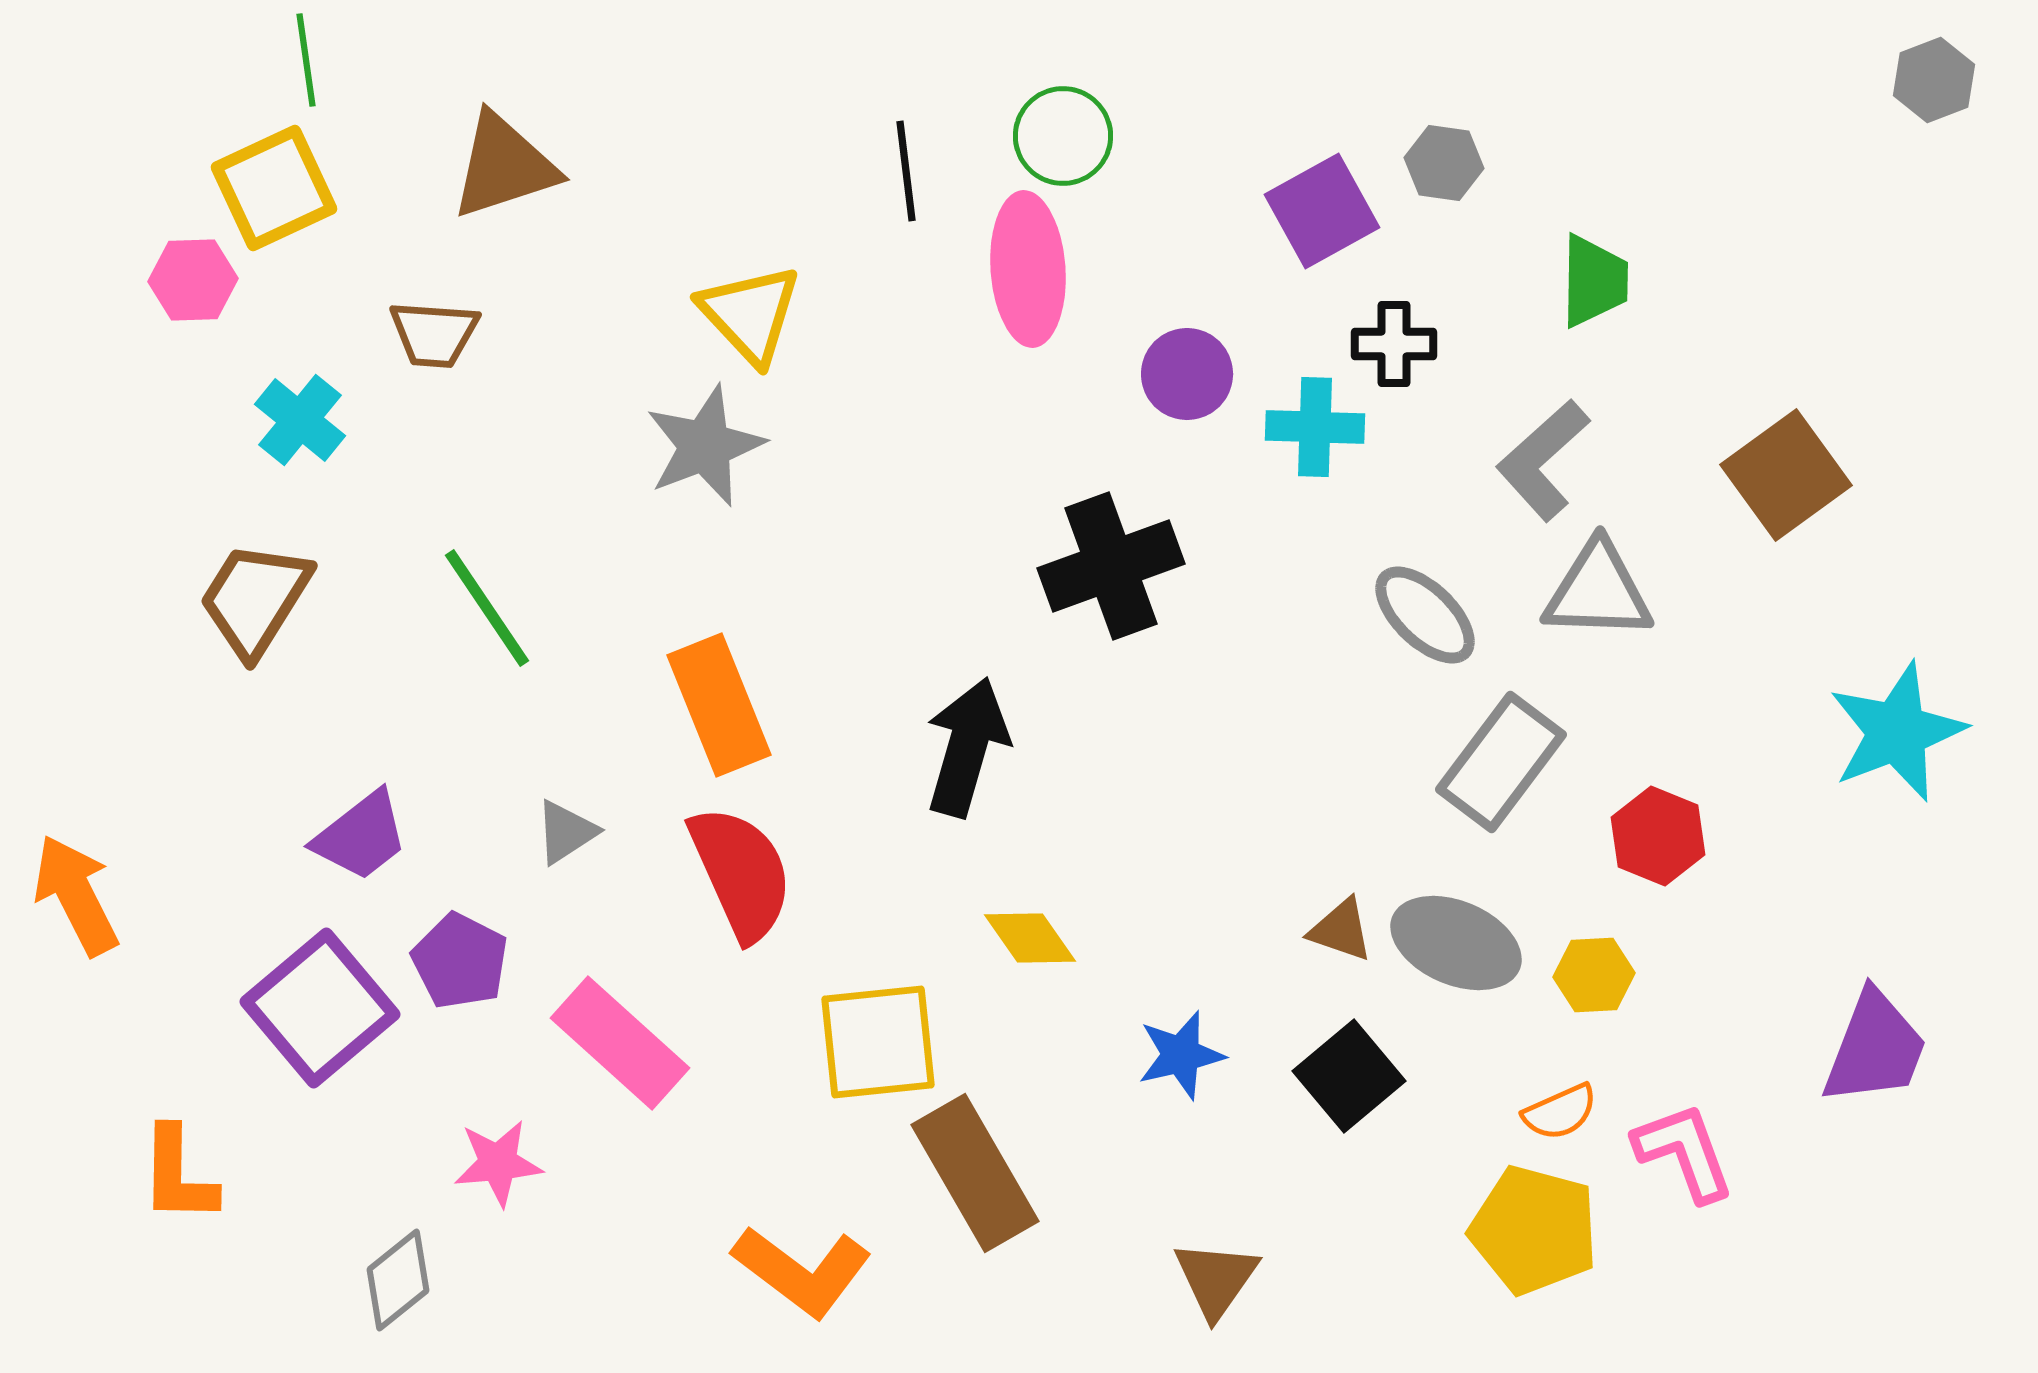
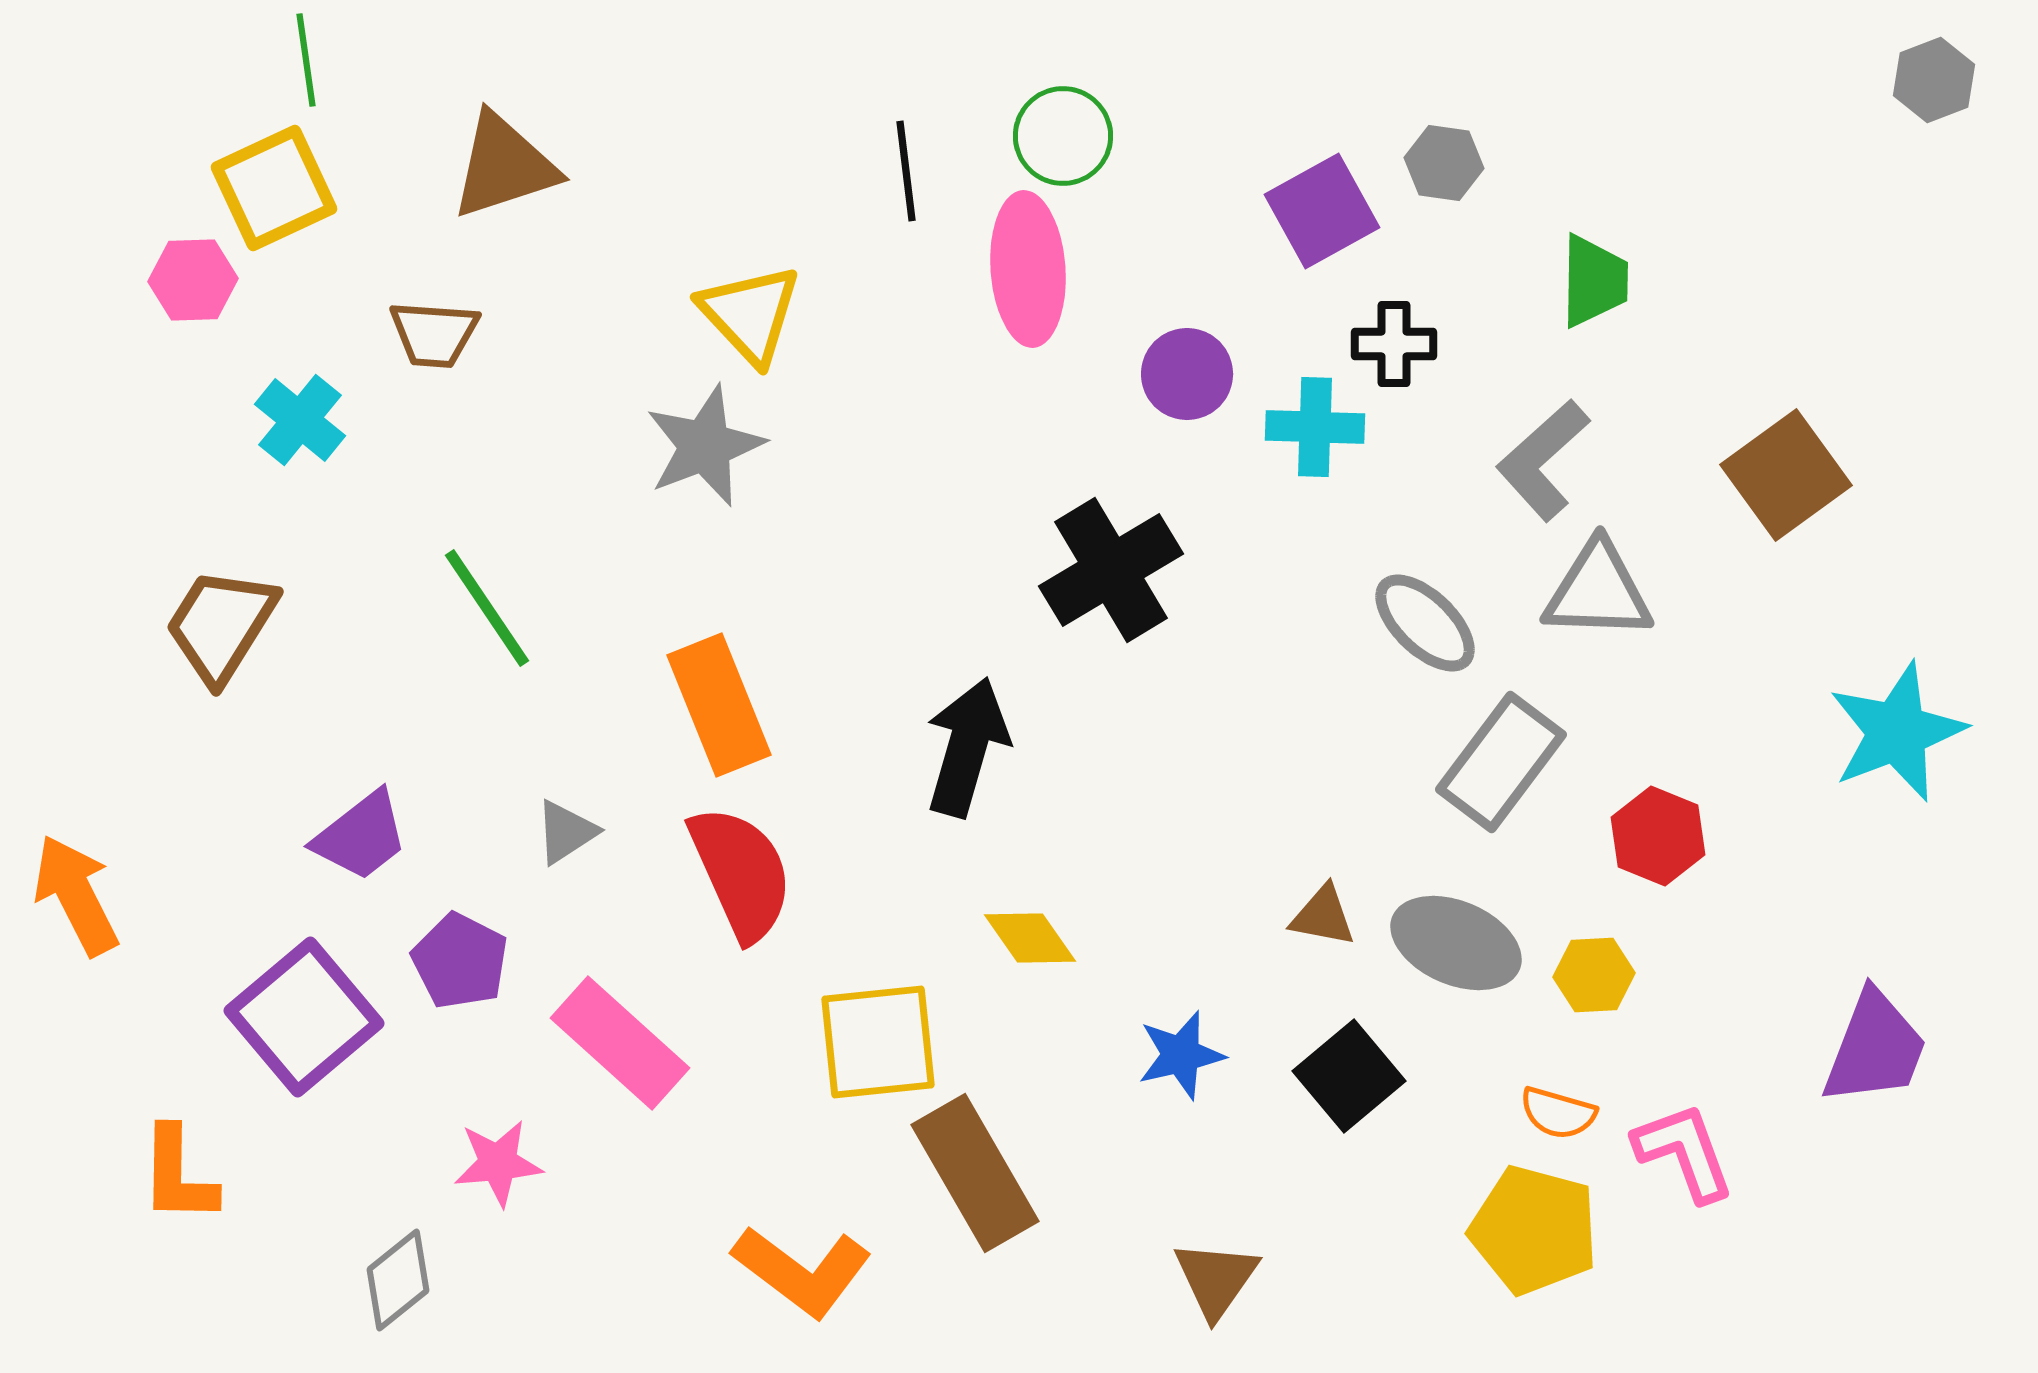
black cross at (1111, 566): moved 4 px down; rotated 11 degrees counterclockwise
brown trapezoid at (255, 599): moved 34 px left, 26 px down
gray ellipse at (1425, 615): moved 8 px down
brown triangle at (1341, 930): moved 18 px left, 14 px up; rotated 8 degrees counterclockwise
purple square at (320, 1008): moved 16 px left, 9 px down
orange semicircle at (1560, 1112): moved 2 px left, 1 px down; rotated 40 degrees clockwise
